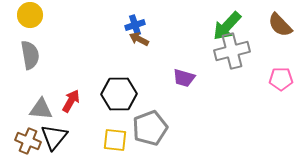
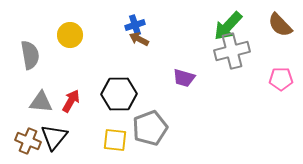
yellow circle: moved 40 px right, 20 px down
green arrow: moved 1 px right
gray triangle: moved 7 px up
